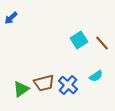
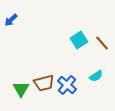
blue arrow: moved 2 px down
blue cross: moved 1 px left
green triangle: rotated 24 degrees counterclockwise
